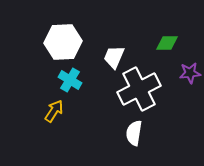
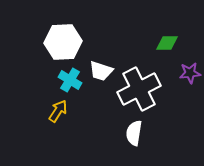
white trapezoid: moved 13 px left, 14 px down; rotated 95 degrees counterclockwise
yellow arrow: moved 4 px right
